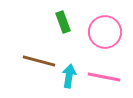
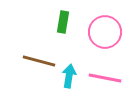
green rectangle: rotated 30 degrees clockwise
pink line: moved 1 px right, 1 px down
